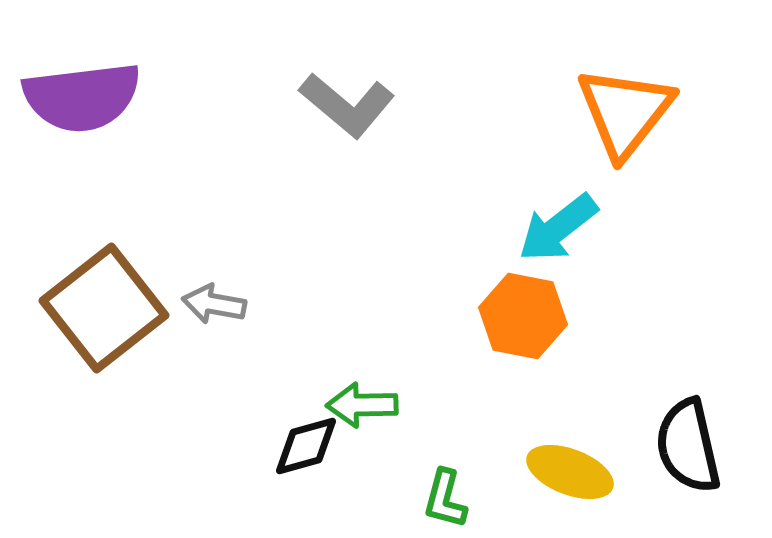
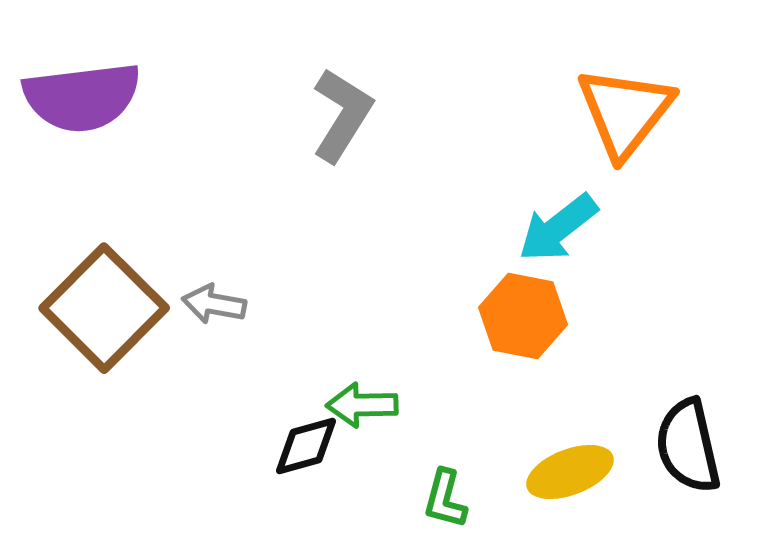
gray L-shape: moved 5 px left, 10 px down; rotated 98 degrees counterclockwise
brown square: rotated 7 degrees counterclockwise
yellow ellipse: rotated 42 degrees counterclockwise
